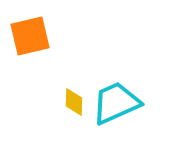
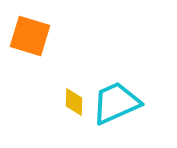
orange square: rotated 30 degrees clockwise
